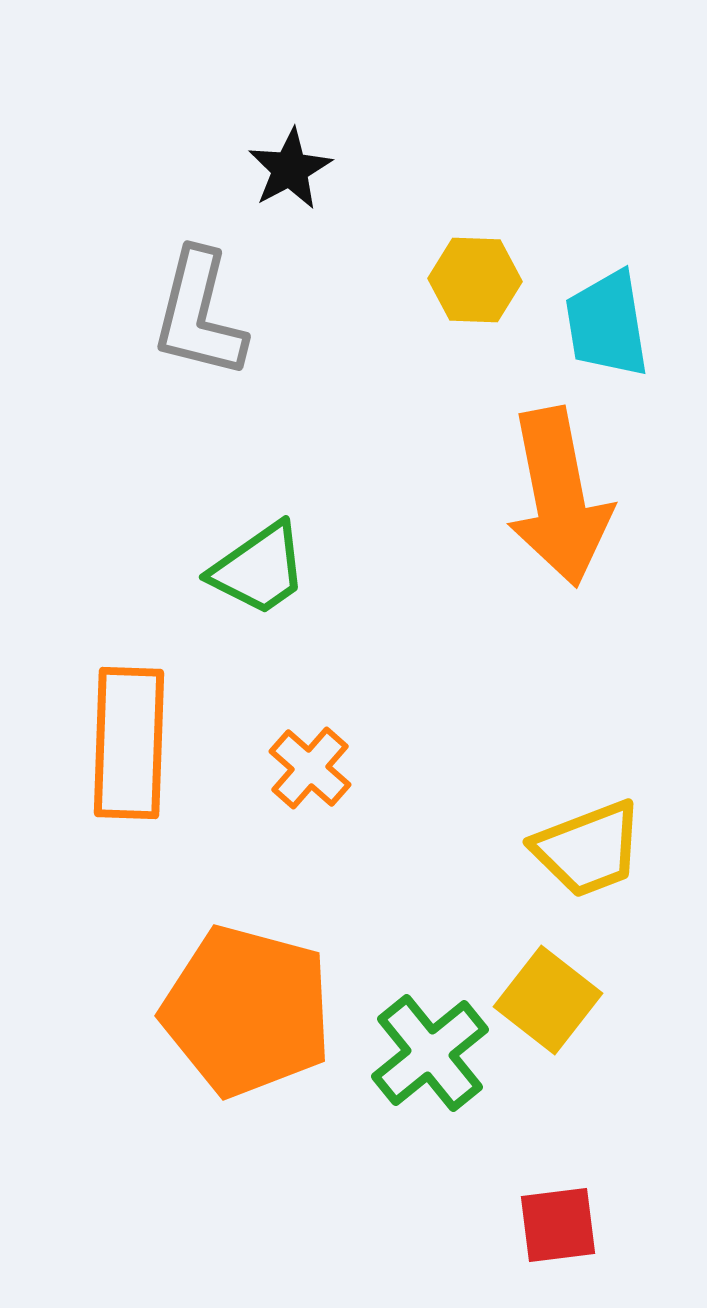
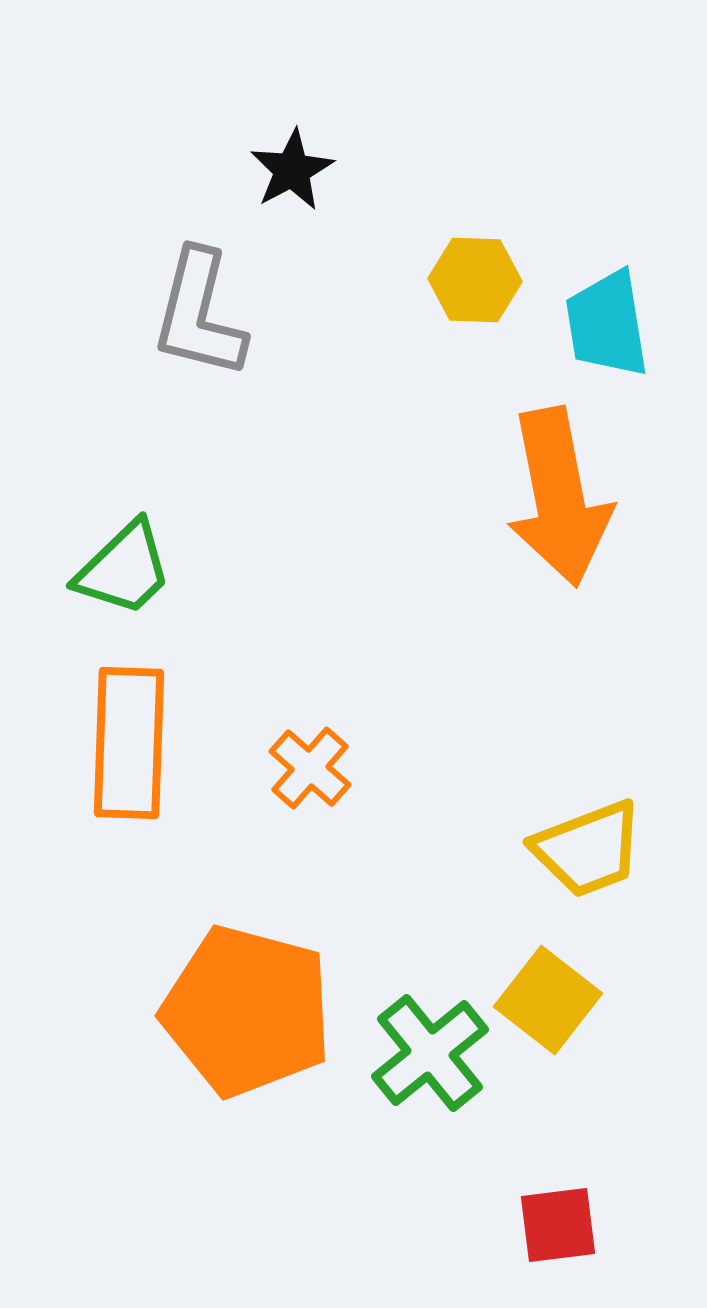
black star: moved 2 px right, 1 px down
green trapezoid: moved 135 px left; rotated 9 degrees counterclockwise
